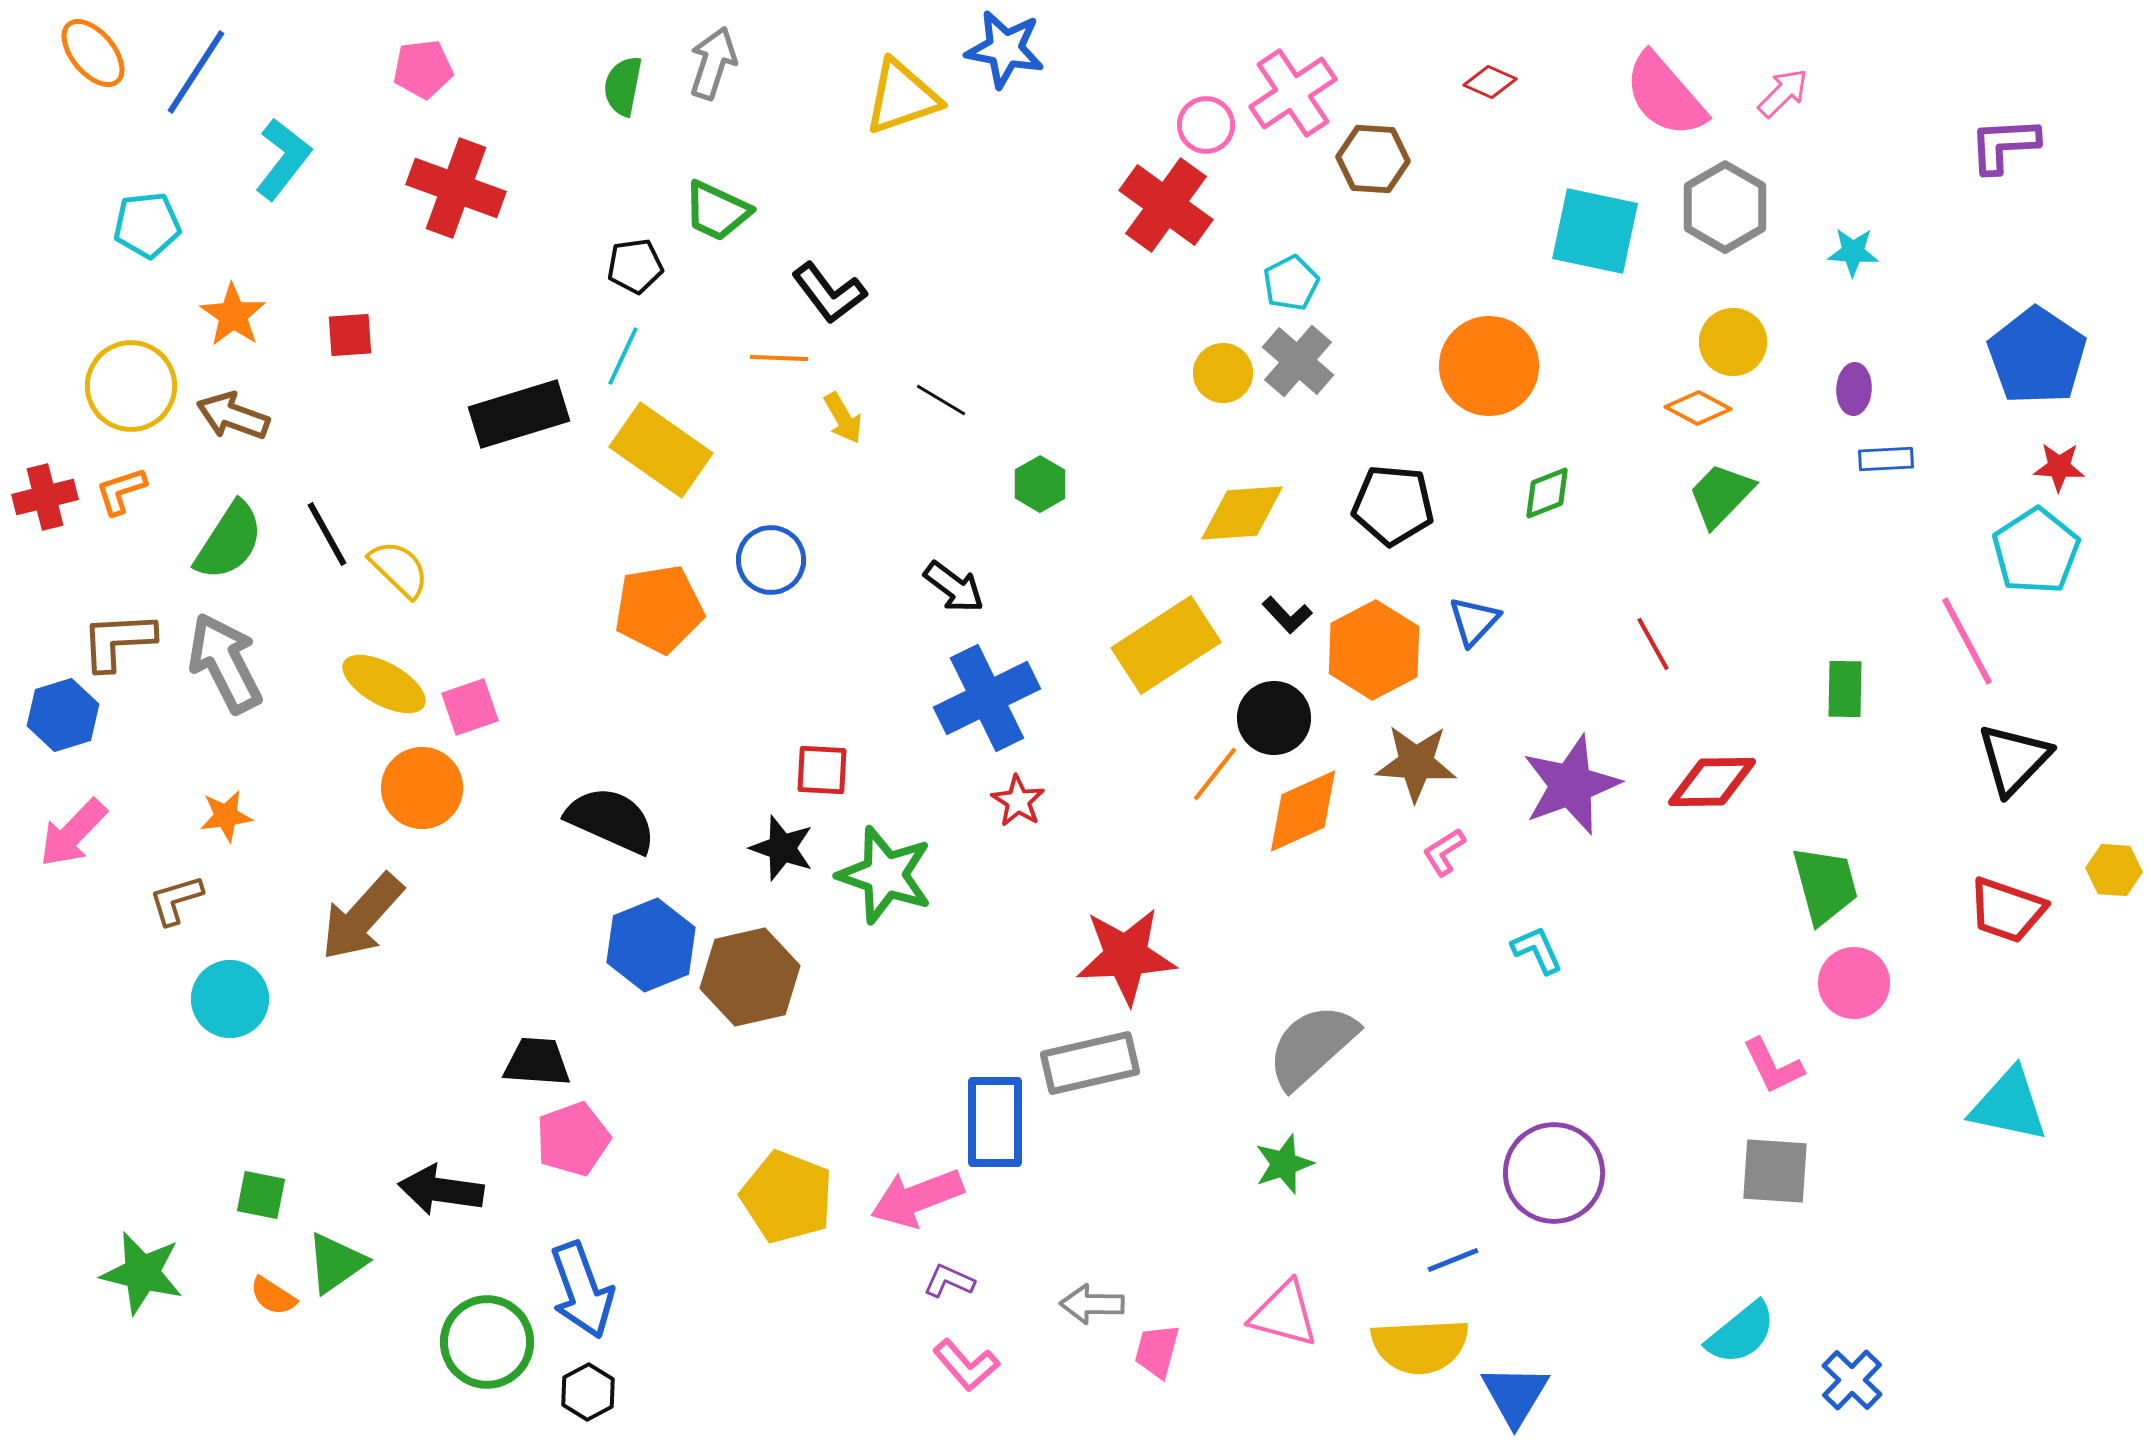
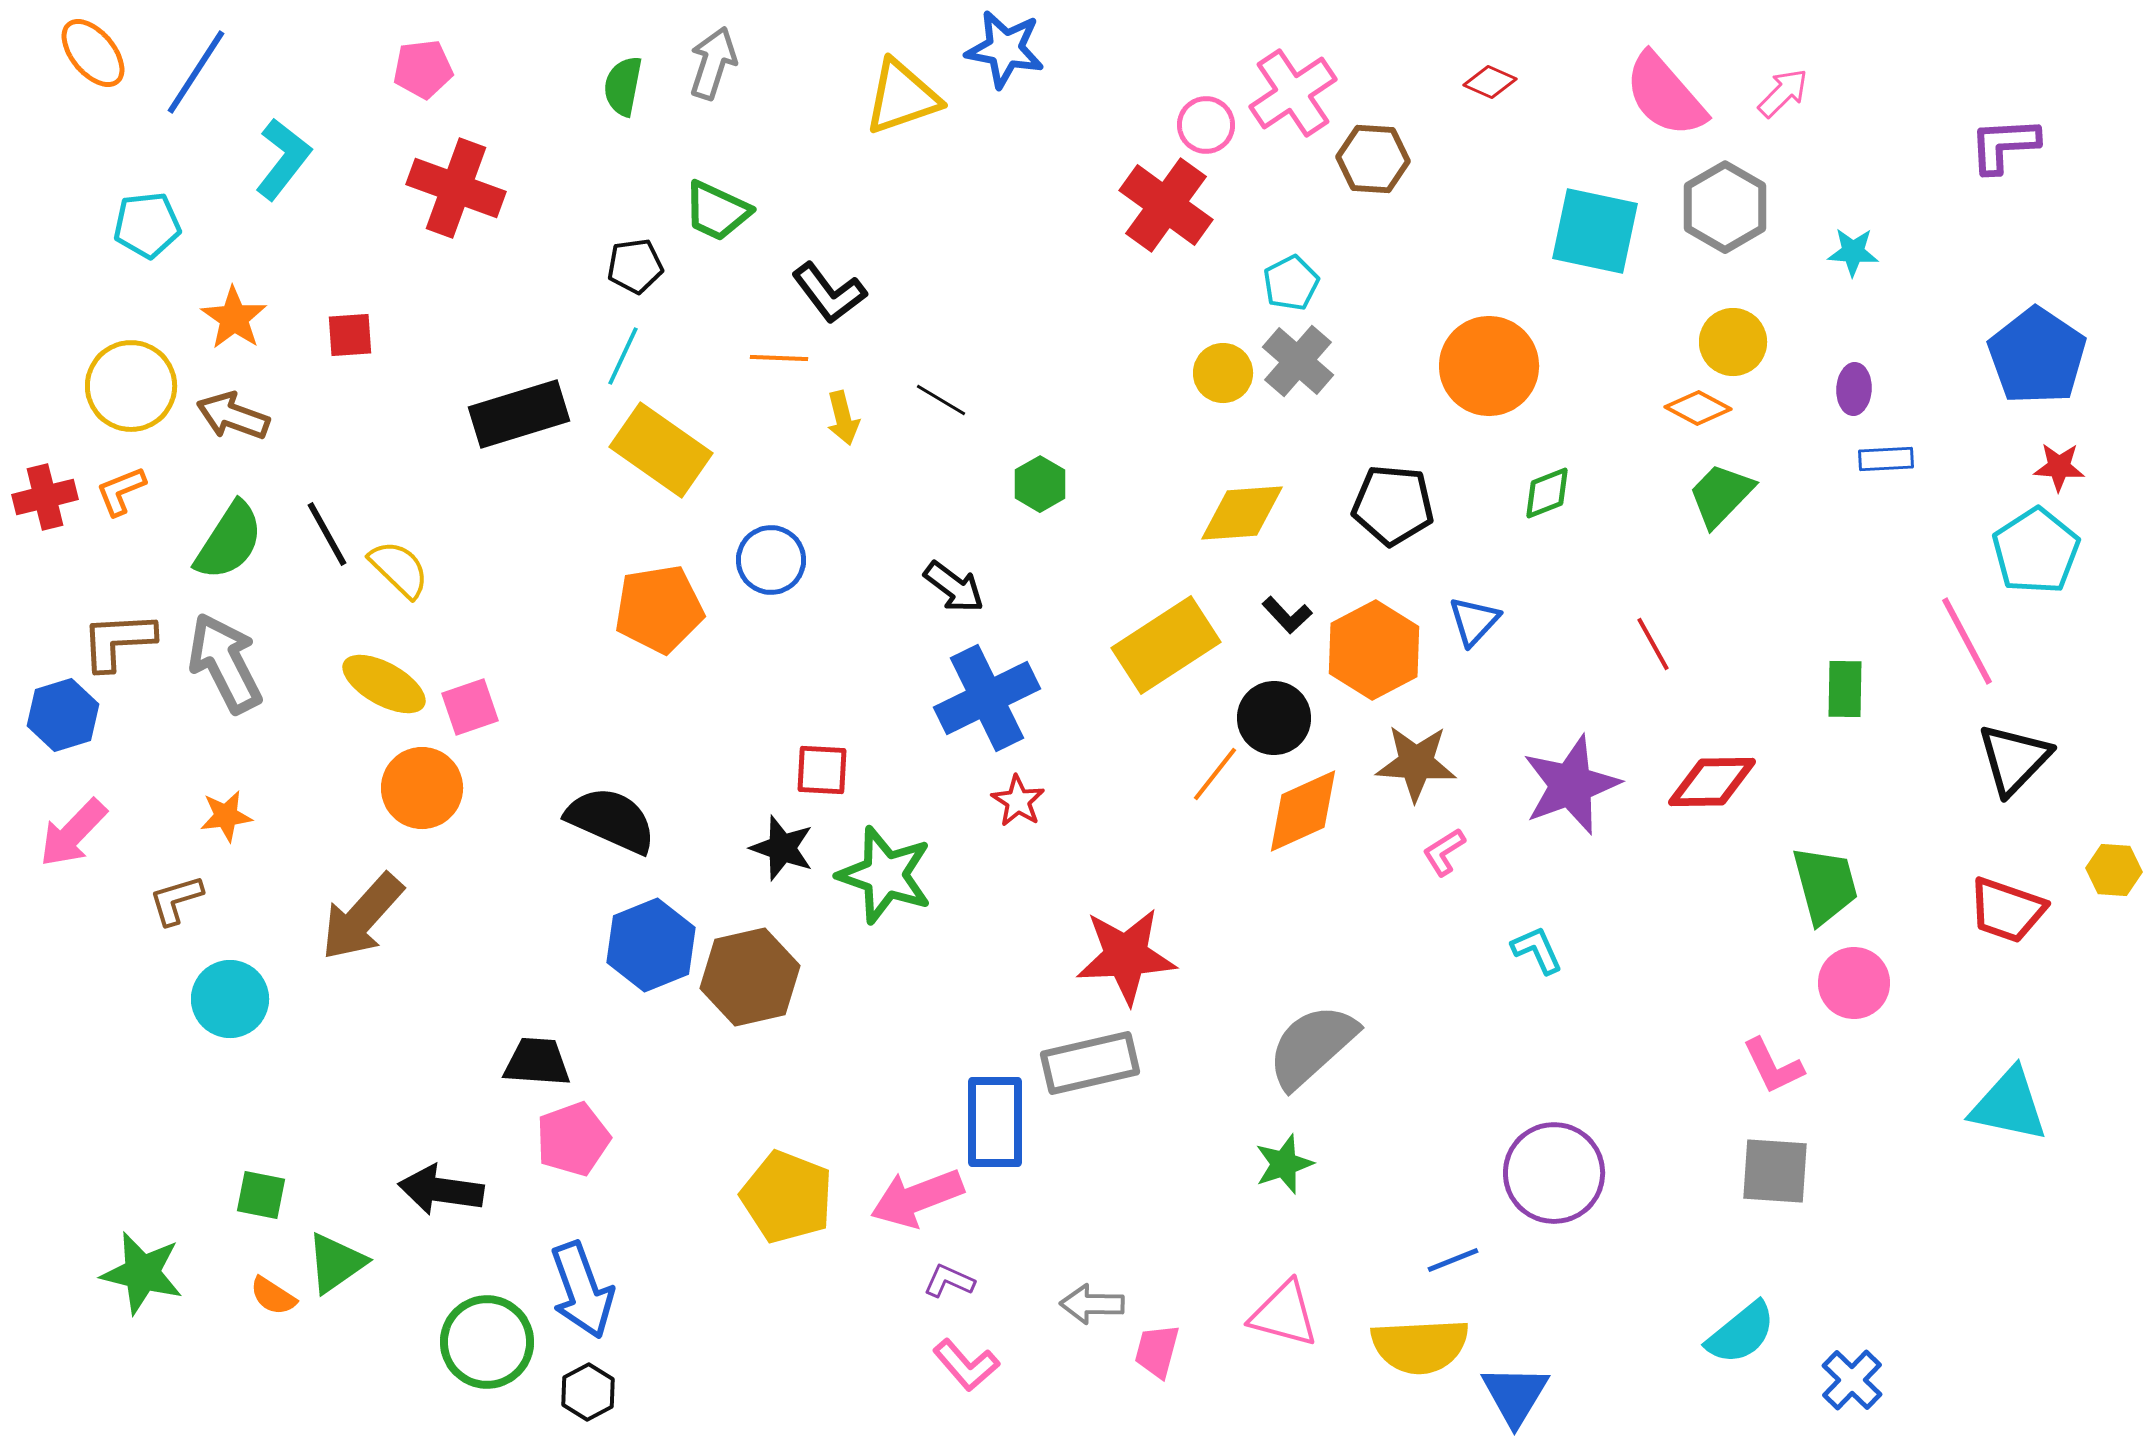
orange star at (233, 315): moved 1 px right, 3 px down
yellow arrow at (843, 418): rotated 16 degrees clockwise
orange L-shape at (121, 491): rotated 4 degrees counterclockwise
